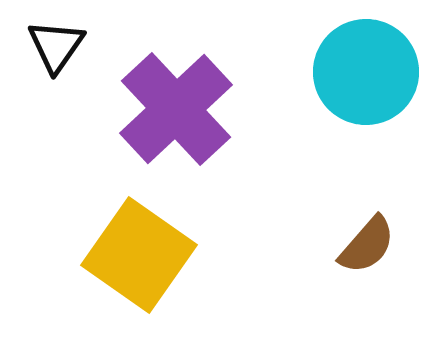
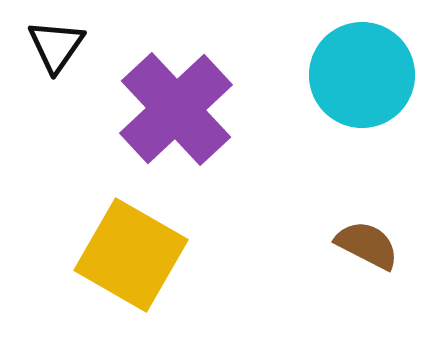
cyan circle: moved 4 px left, 3 px down
brown semicircle: rotated 104 degrees counterclockwise
yellow square: moved 8 px left; rotated 5 degrees counterclockwise
